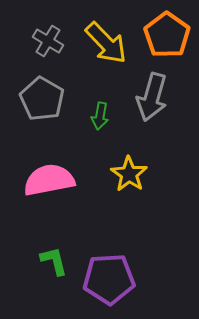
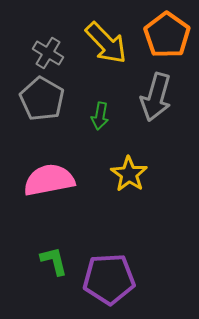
gray cross: moved 12 px down
gray arrow: moved 4 px right
